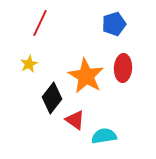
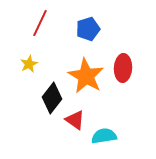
blue pentagon: moved 26 px left, 5 px down
